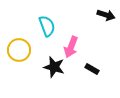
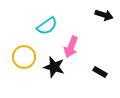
black arrow: moved 2 px left
cyan semicircle: rotated 75 degrees clockwise
yellow circle: moved 5 px right, 7 px down
black rectangle: moved 8 px right, 3 px down
